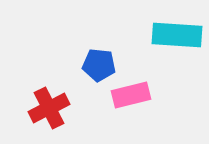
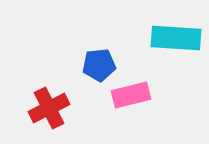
cyan rectangle: moved 1 px left, 3 px down
blue pentagon: rotated 12 degrees counterclockwise
